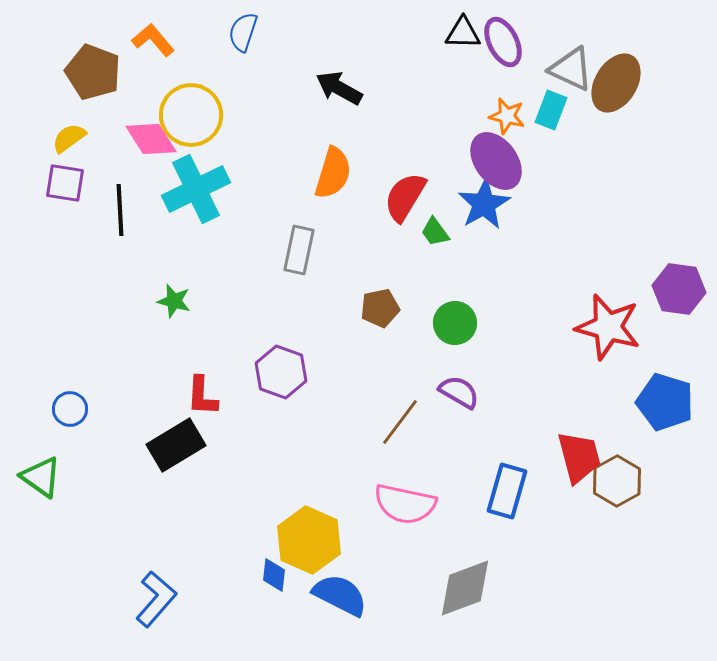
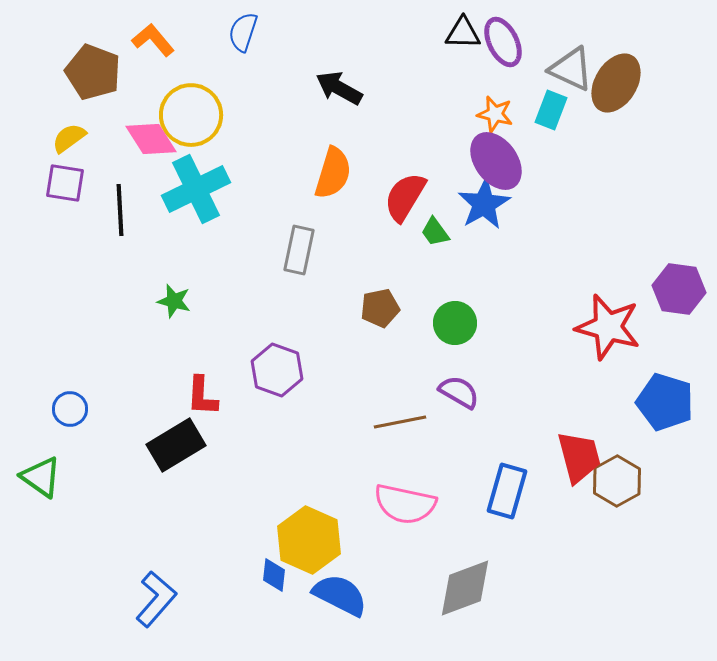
orange star at (507, 116): moved 12 px left, 2 px up
purple hexagon at (281, 372): moved 4 px left, 2 px up
brown line at (400, 422): rotated 42 degrees clockwise
